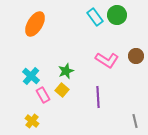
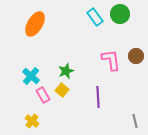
green circle: moved 3 px right, 1 px up
pink L-shape: moved 4 px right; rotated 130 degrees counterclockwise
